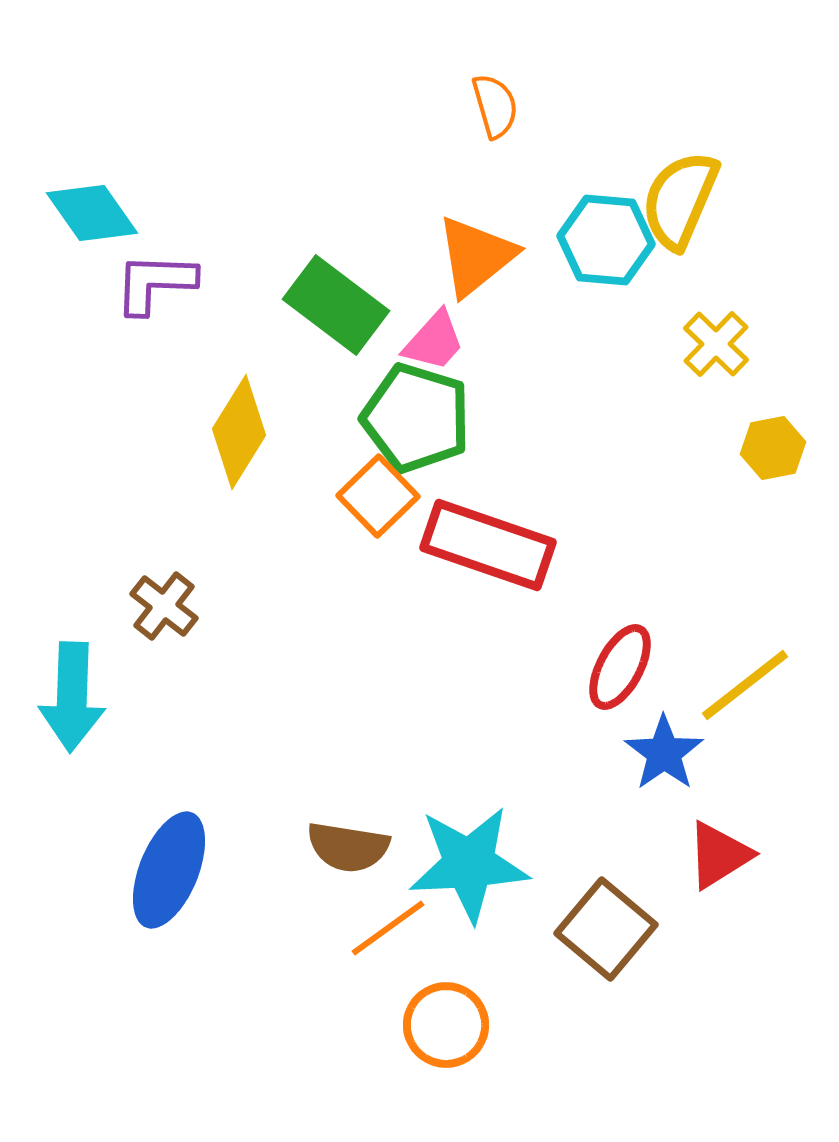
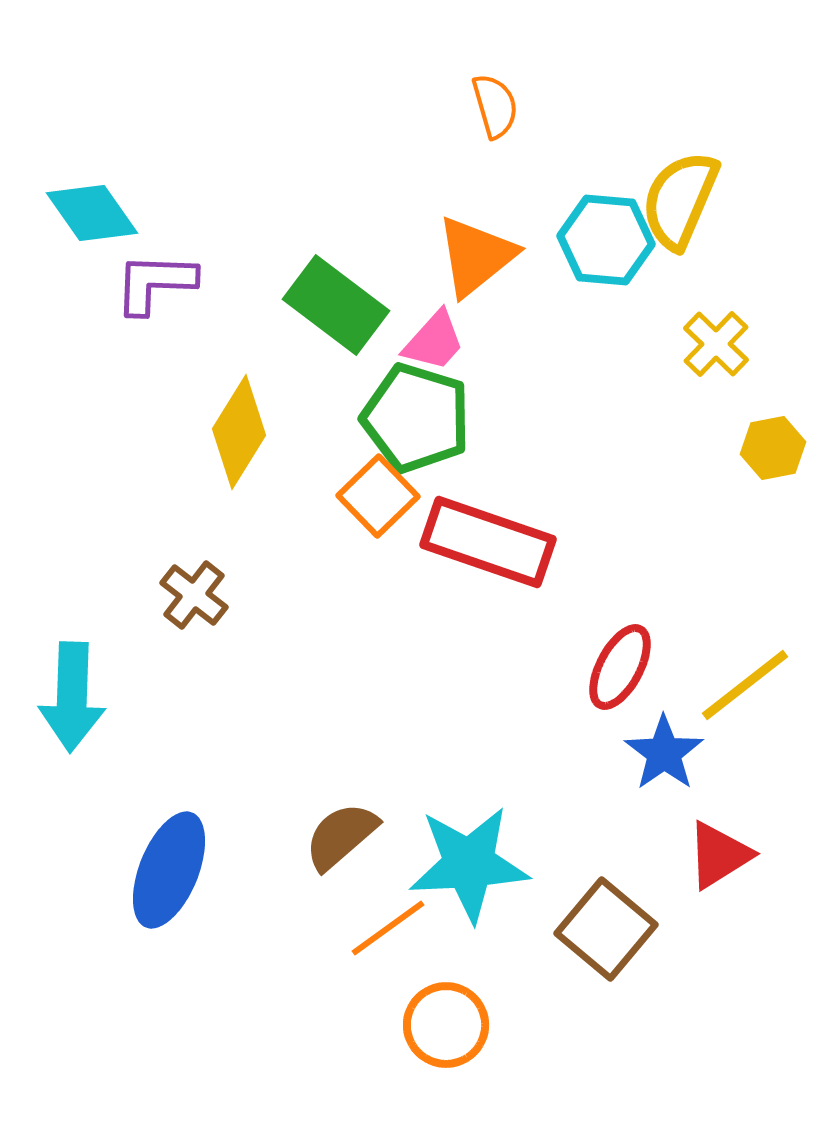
red rectangle: moved 3 px up
brown cross: moved 30 px right, 11 px up
brown semicircle: moved 7 px left, 11 px up; rotated 130 degrees clockwise
